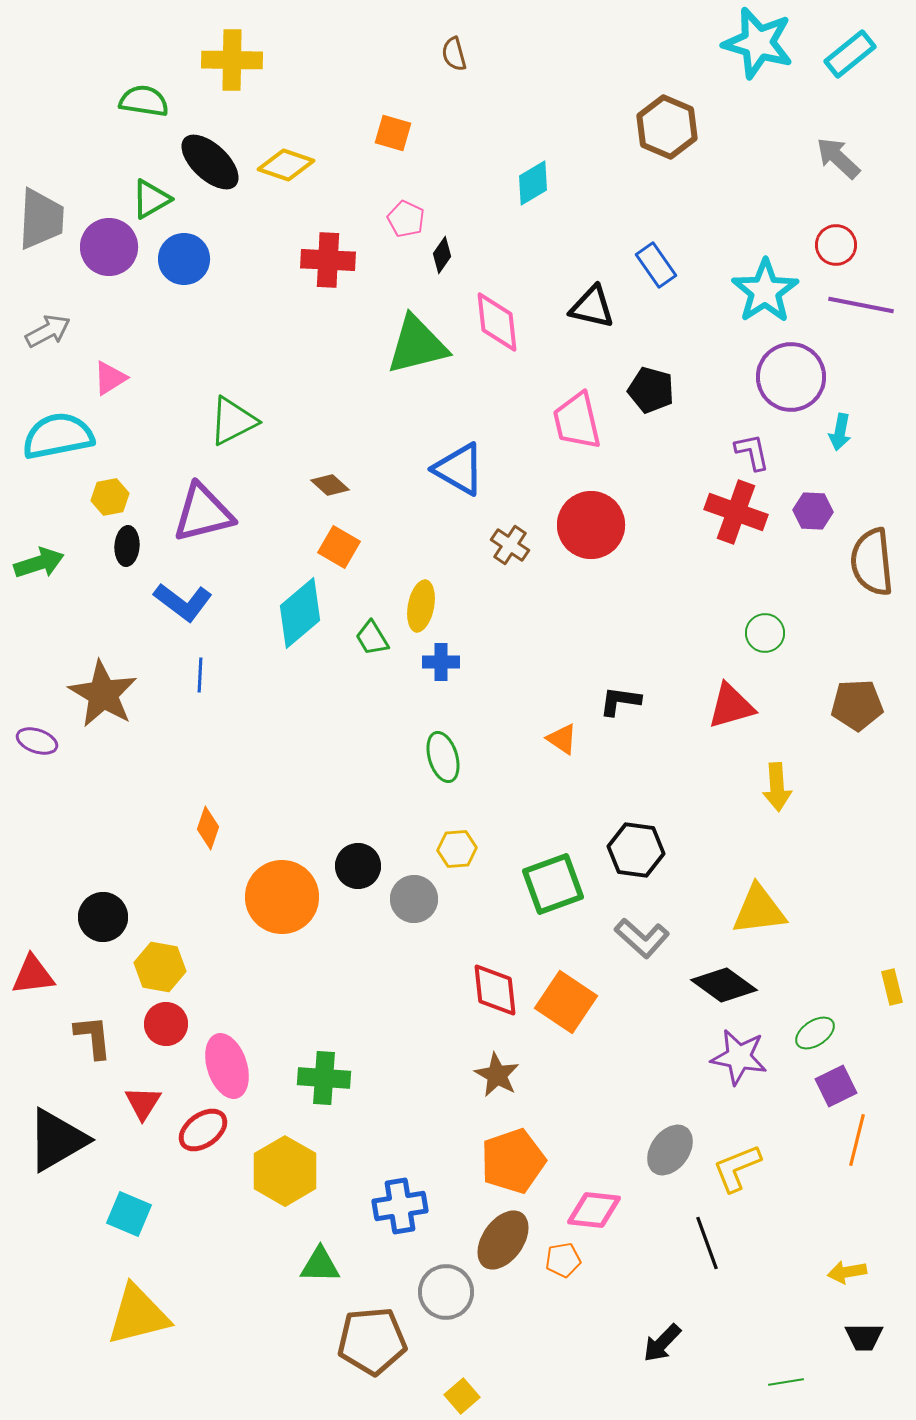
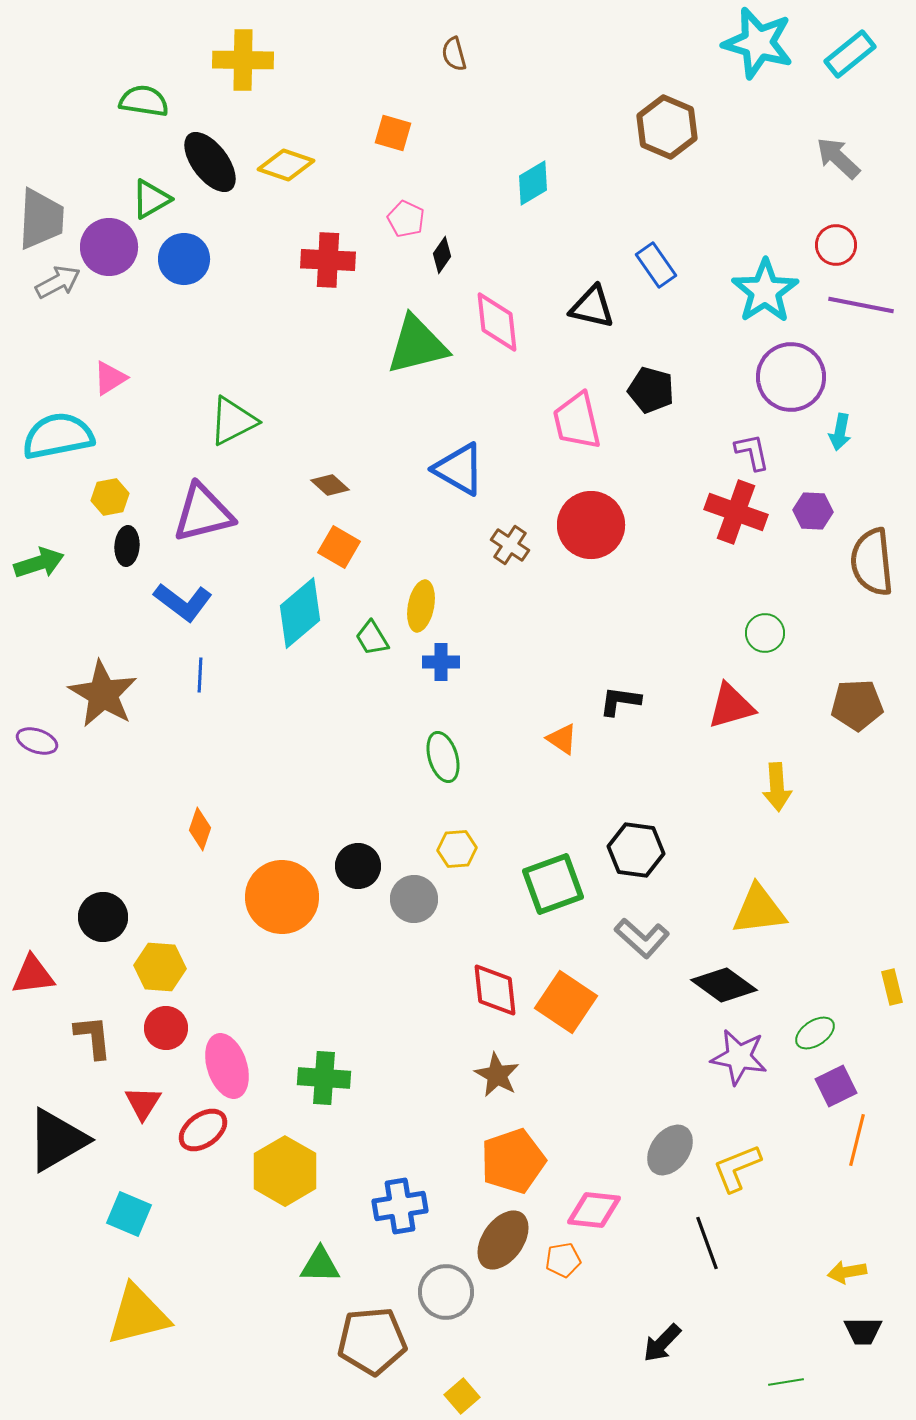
yellow cross at (232, 60): moved 11 px right
black ellipse at (210, 162): rotated 10 degrees clockwise
gray arrow at (48, 331): moved 10 px right, 49 px up
orange diamond at (208, 828): moved 8 px left, 1 px down
yellow hexagon at (160, 967): rotated 6 degrees counterclockwise
red circle at (166, 1024): moved 4 px down
black trapezoid at (864, 1337): moved 1 px left, 6 px up
